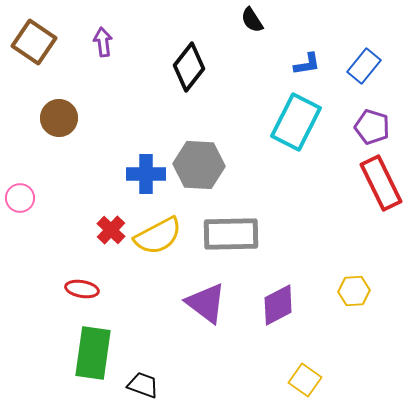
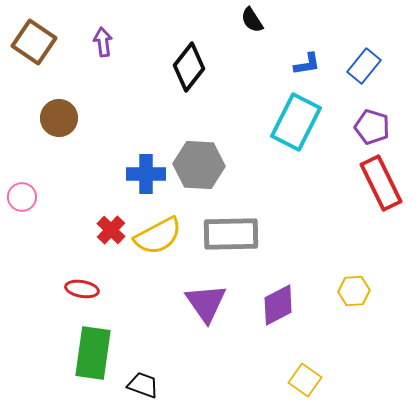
pink circle: moved 2 px right, 1 px up
purple triangle: rotated 18 degrees clockwise
